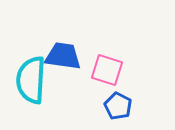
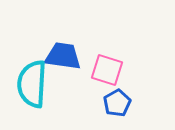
cyan semicircle: moved 1 px right, 4 px down
blue pentagon: moved 1 px left, 3 px up; rotated 16 degrees clockwise
